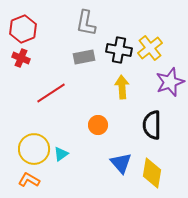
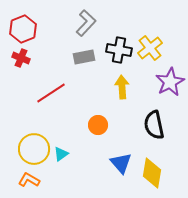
gray L-shape: rotated 148 degrees counterclockwise
purple star: rotated 8 degrees counterclockwise
black semicircle: moved 2 px right; rotated 12 degrees counterclockwise
